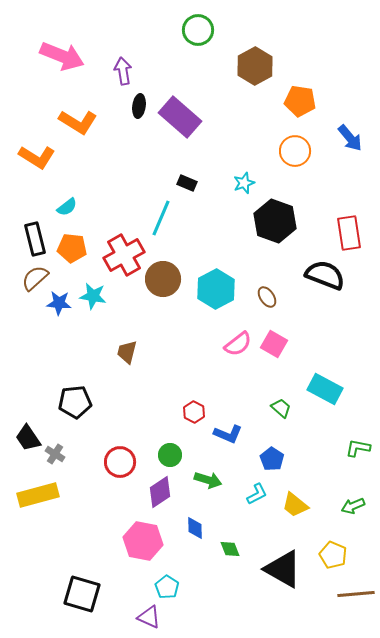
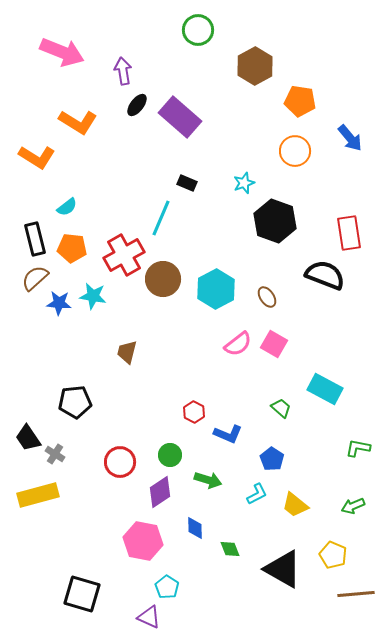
pink arrow at (62, 56): moved 4 px up
black ellipse at (139, 106): moved 2 px left, 1 px up; rotated 30 degrees clockwise
